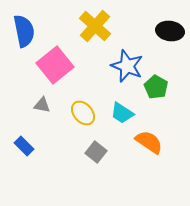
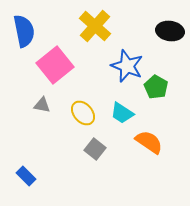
blue rectangle: moved 2 px right, 30 px down
gray square: moved 1 px left, 3 px up
